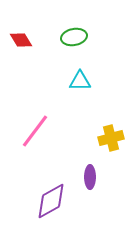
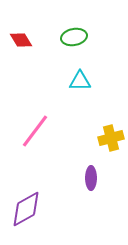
purple ellipse: moved 1 px right, 1 px down
purple diamond: moved 25 px left, 8 px down
